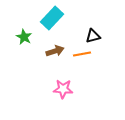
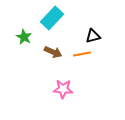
brown arrow: moved 2 px left, 1 px down; rotated 42 degrees clockwise
